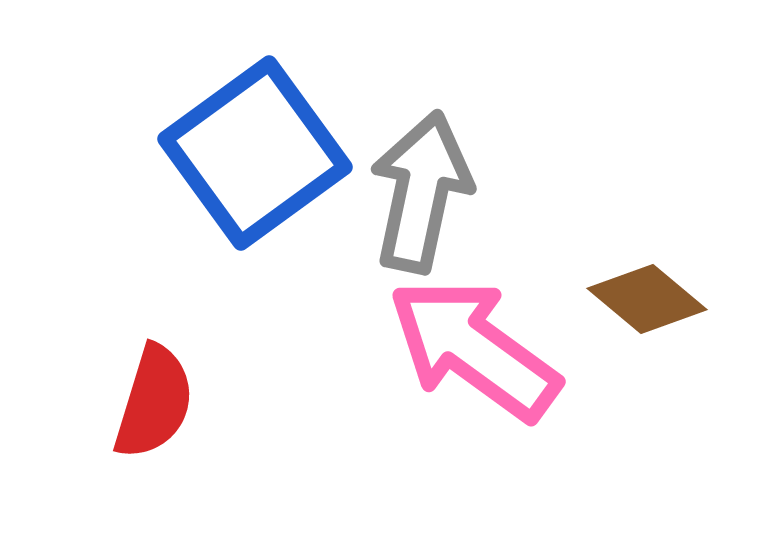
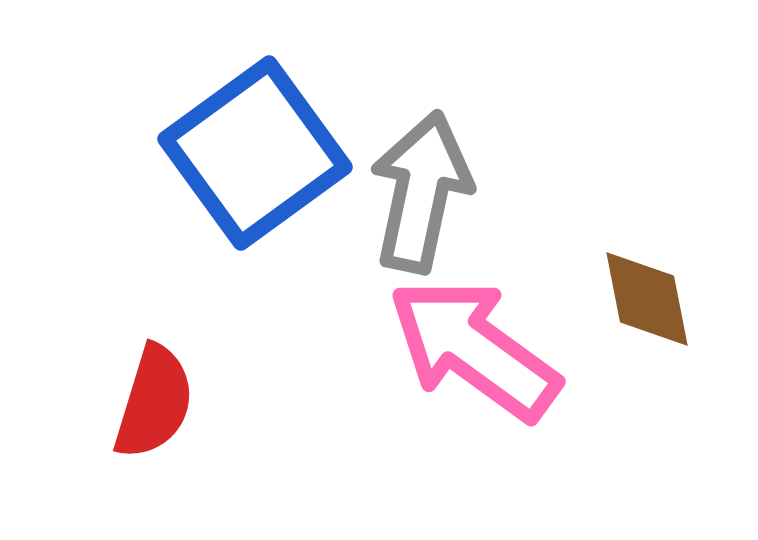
brown diamond: rotated 39 degrees clockwise
